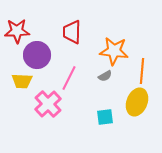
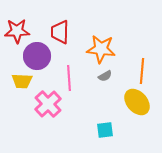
red trapezoid: moved 12 px left
orange star: moved 13 px left, 2 px up
purple circle: moved 1 px down
pink line: rotated 30 degrees counterclockwise
yellow ellipse: rotated 64 degrees counterclockwise
cyan square: moved 13 px down
